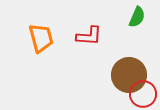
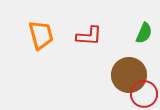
green semicircle: moved 7 px right, 16 px down
orange trapezoid: moved 3 px up
red circle: moved 1 px right
